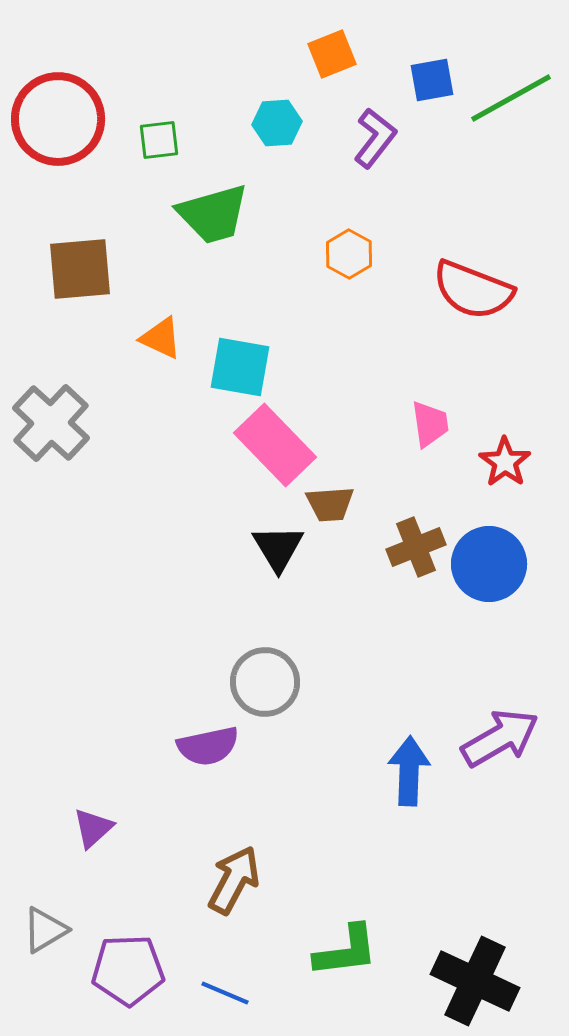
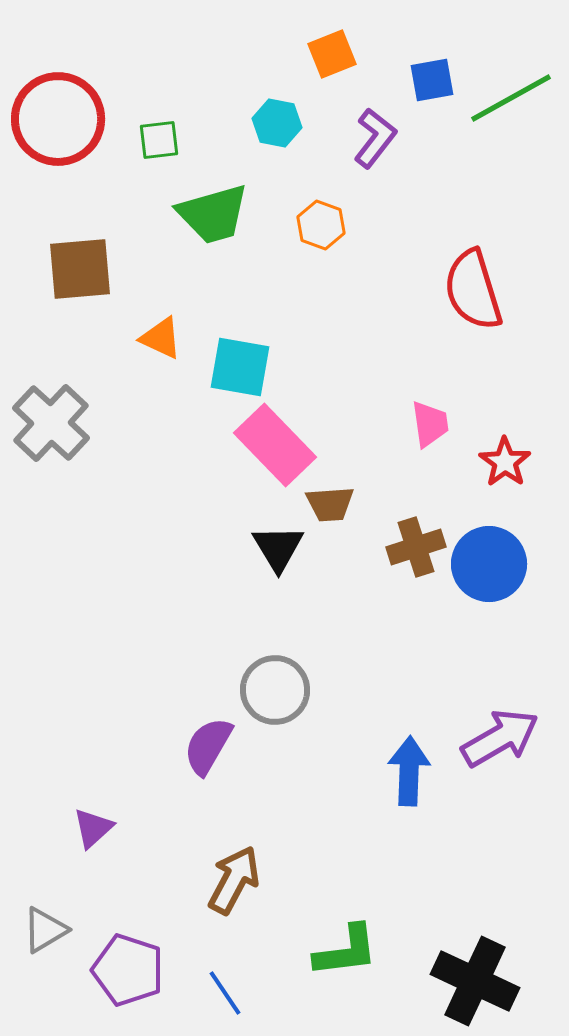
cyan hexagon: rotated 15 degrees clockwise
orange hexagon: moved 28 px left, 29 px up; rotated 9 degrees counterclockwise
red semicircle: rotated 52 degrees clockwise
brown cross: rotated 4 degrees clockwise
gray circle: moved 10 px right, 8 px down
purple semicircle: rotated 132 degrees clockwise
purple pentagon: rotated 20 degrees clockwise
blue line: rotated 33 degrees clockwise
